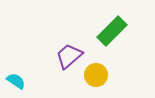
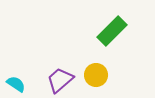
purple trapezoid: moved 9 px left, 24 px down
cyan semicircle: moved 3 px down
